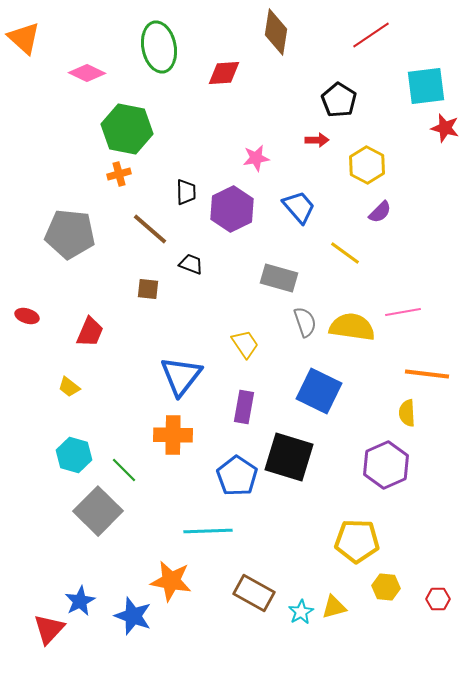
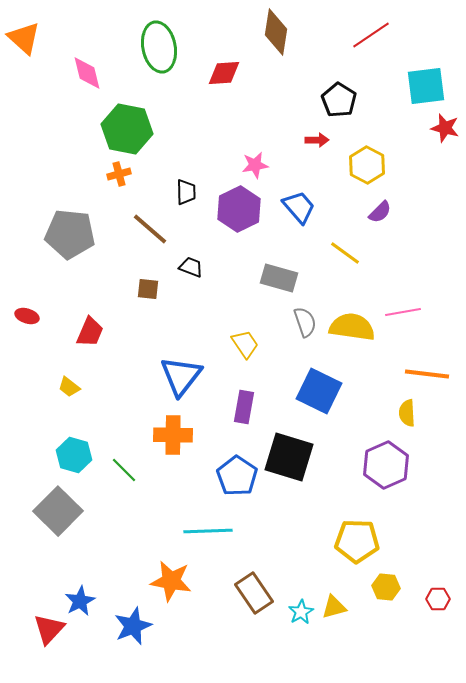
pink diamond at (87, 73): rotated 51 degrees clockwise
pink star at (256, 158): moved 1 px left, 7 px down
purple hexagon at (232, 209): moved 7 px right
black trapezoid at (191, 264): moved 3 px down
gray square at (98, 511): moved 40 px left
brown rectangle at (254, 593): rotated 27 degrees clockwise
blue star at (133, 616): moved 10 px down; rotated 30 degrees clockwise
